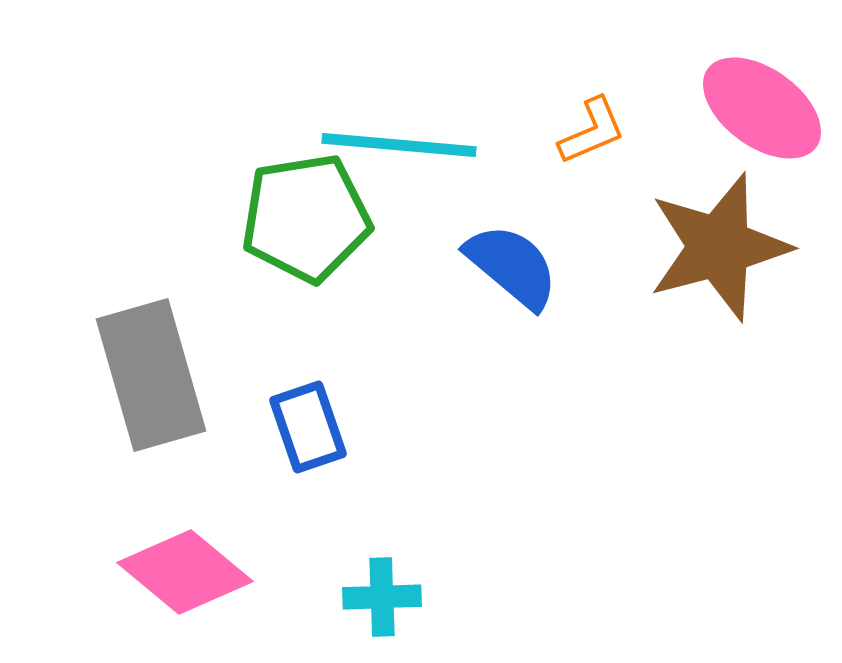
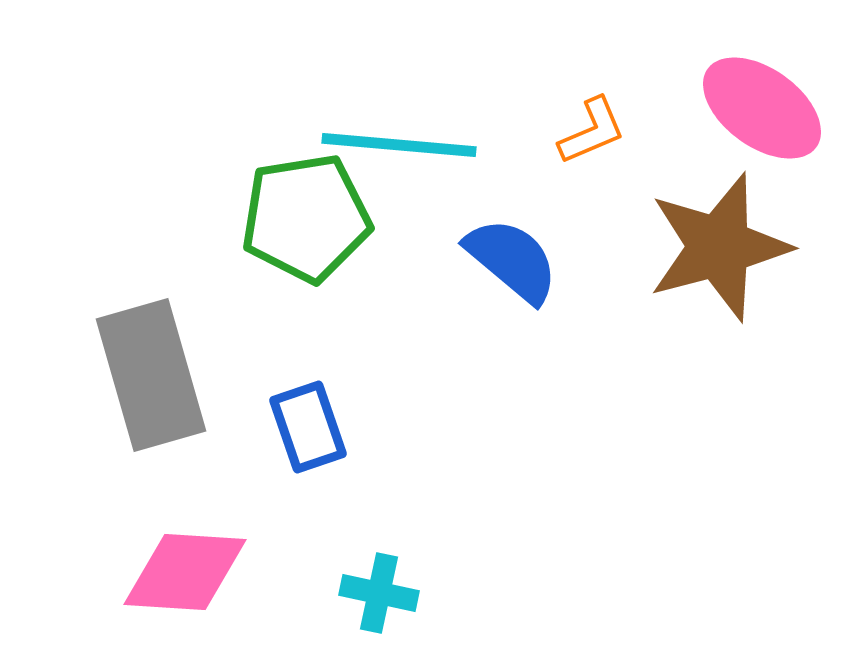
blue semicircle: moved 6 px up
pink diamond: rotated 36 degrees counterclockwise
cyan cross: moved 3 px left, 4 px up; rotated 14 degrees clockwise
